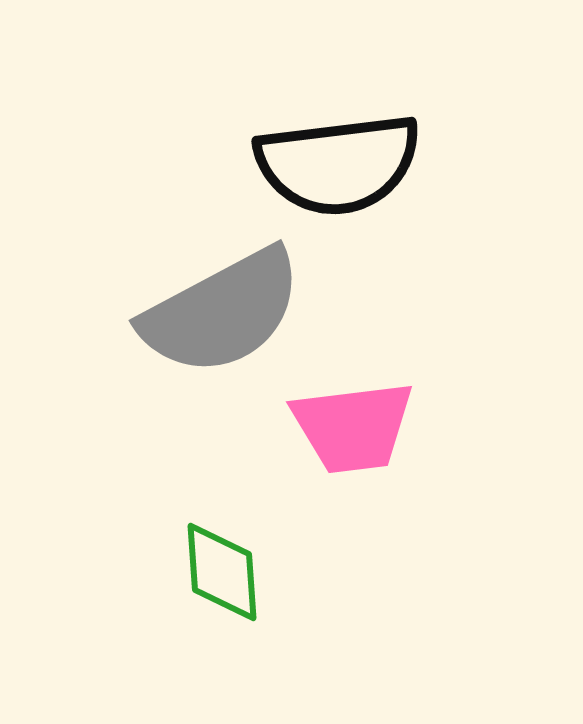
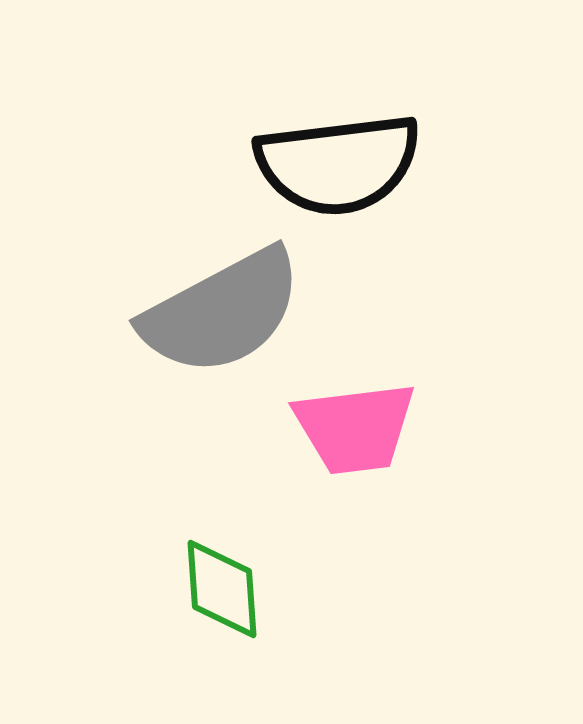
pink trapezoid: moved 2 px right, 1 px down
green diamond: moved 17 px down
